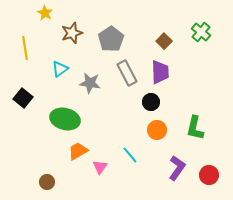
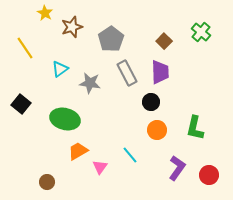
brown star: moved 6 px up
yellow line: rotated 25 degrees counterclockwise
black square: moved 2 px left, 6 px down
